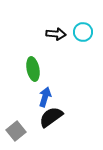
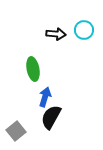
cyan circle: moved 1 px right, 2 px up
black semicircle: rotated 25 degrees counterclockwise
